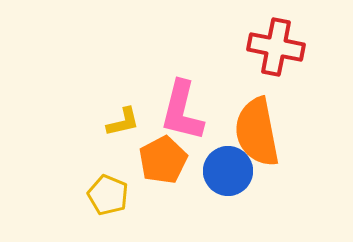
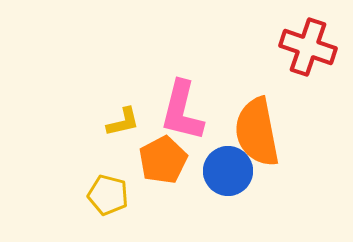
red cross: moved 32 px right; rotated 8 degrees clockwise
yellow pentagon: rotated 9 degrees counterclockwise
